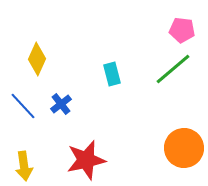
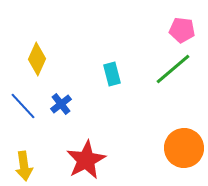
red star: rotated 15 degrees counterclockwise
